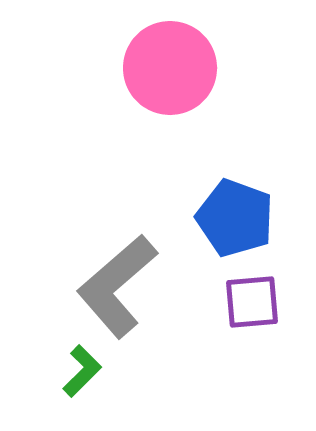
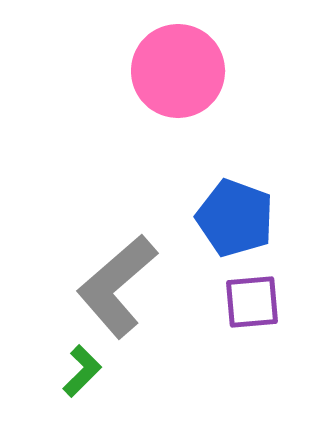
pink circle: moved 8 px right, 3 px down
